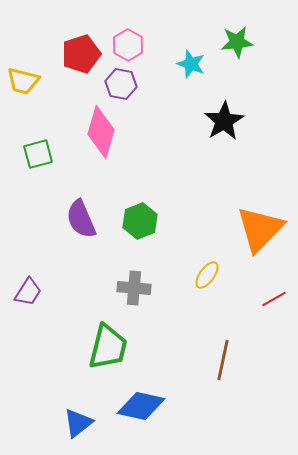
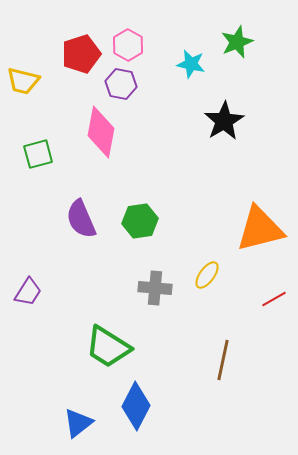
green star: rotated 16 degrees counterclockwise
cyan star: rotated 8 degrees counterclockwise
pink diamond: rotated 6 degrees counterclockwise
green hexagon: rotated 12 degrees clockwise
orange triangle: rotated 32 degrees clockwise
gray cross: moved 21 px right
green trapezoid: rotated 108 degrees clockwise
blue diamond: moved 5 px left; rotated 75 degrees counterclockwise
